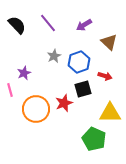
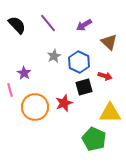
blue hexagon: rotated 15 degrees counterclockwise
purple star: rotated 16 degrees counterclockwise
black square: moved 1 px right, 2 px up
orange circle: moved 1 px left, 2 px up
